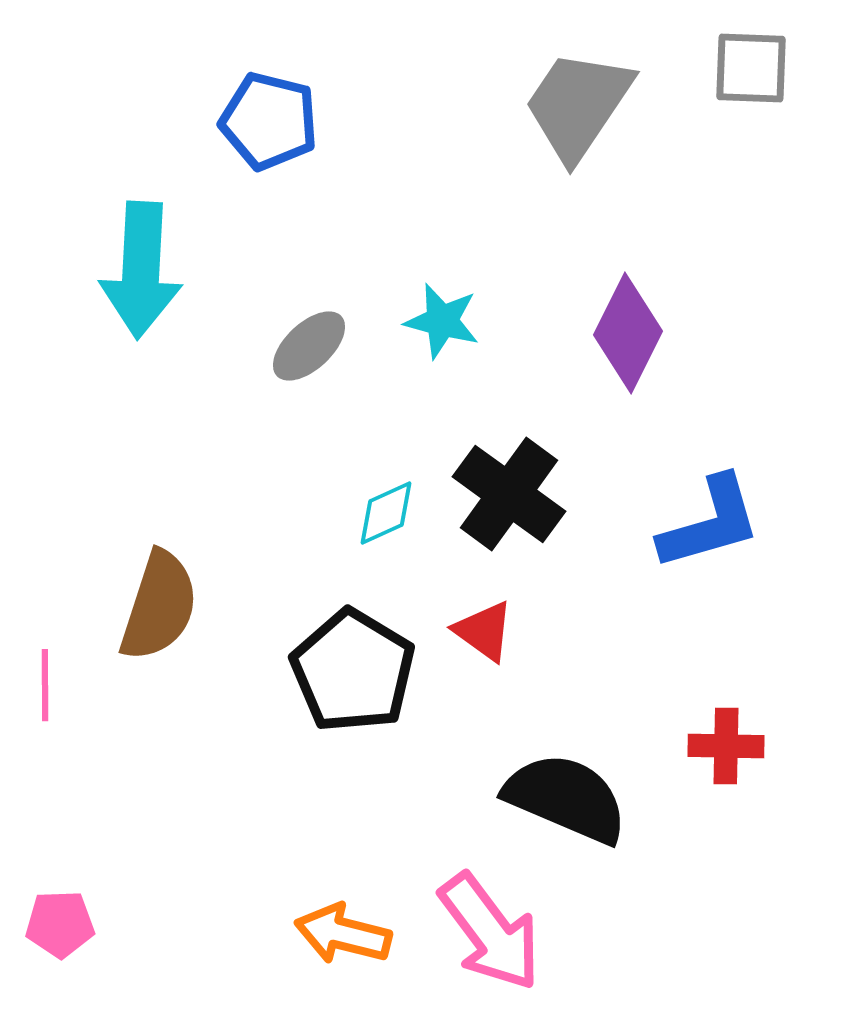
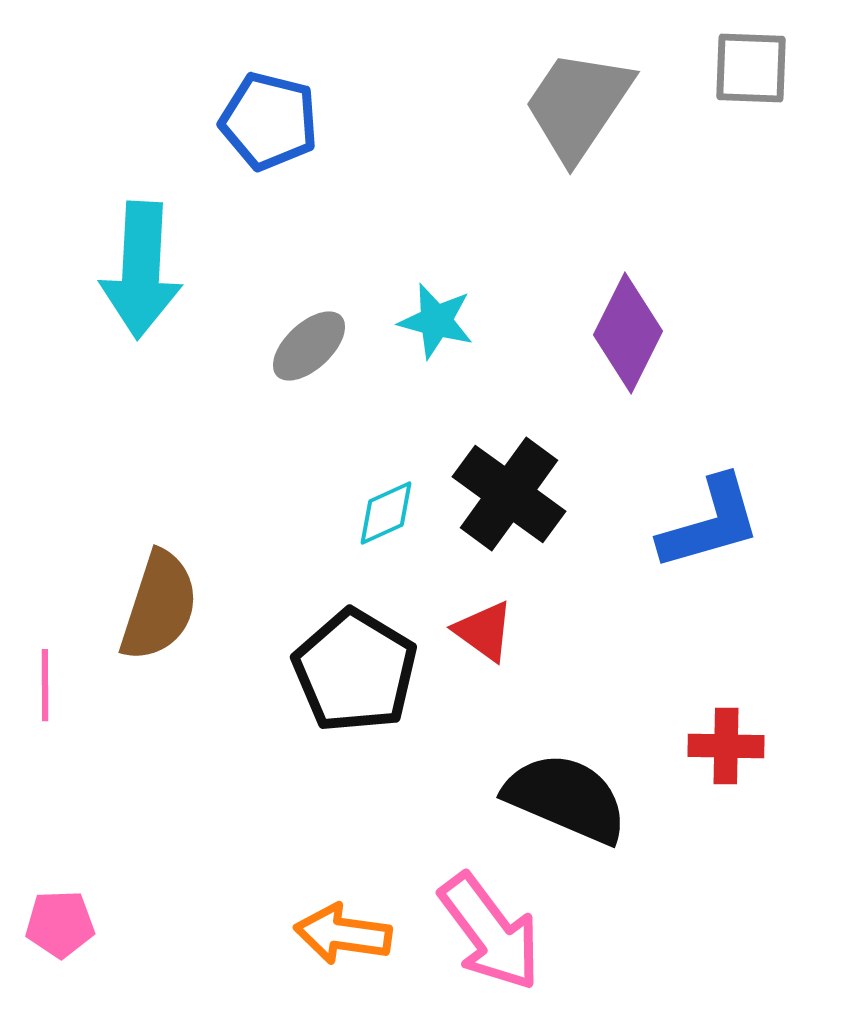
cyan star: moved 6 px left
black pentagon: moved 2 px right
orange arrow: rotated 6 degrees counterclockwise
